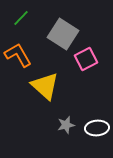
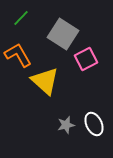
yellow triangle: moved 5 px up
white ellipse: moved 3 px left, 4 px up; rotated 70 degrees clockwise
